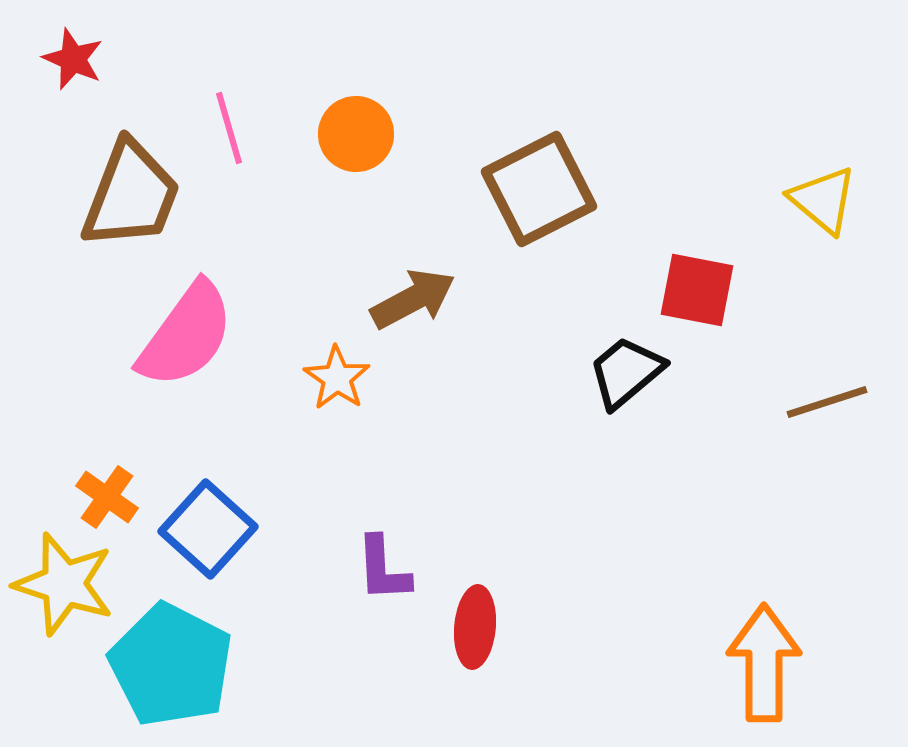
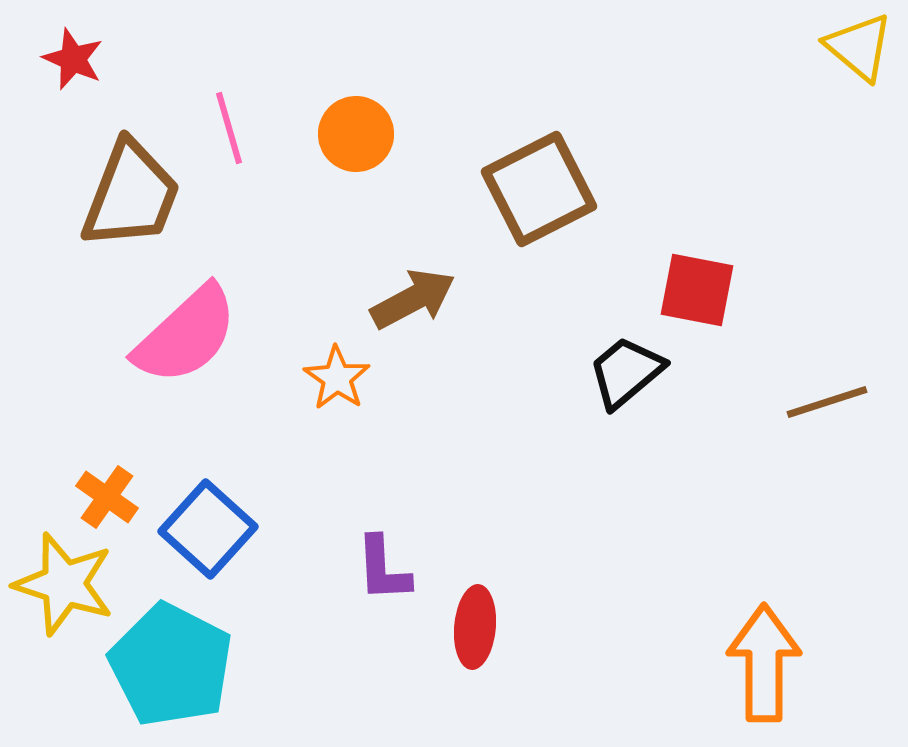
yellow triangle: moved 36 px right, 153 px up
pink semicircle: rotated 11 degrees clockwise
